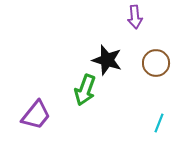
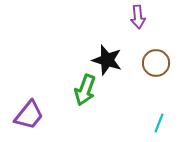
purple arrow: moved 3 px right
purple trapezoid: moved 7 px left
